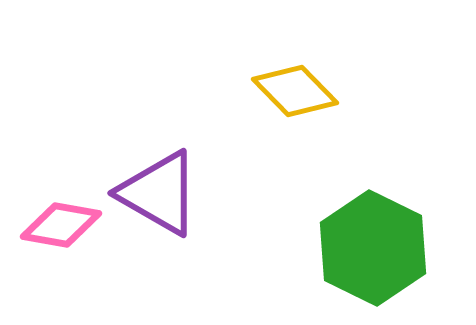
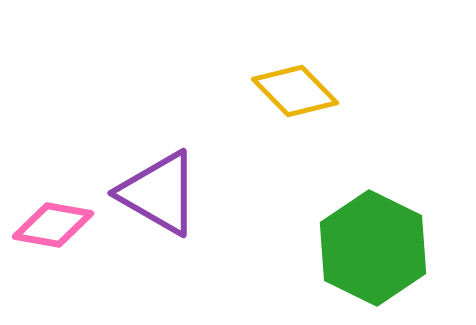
pink diamond: moved 8 px left
